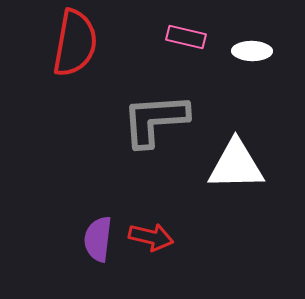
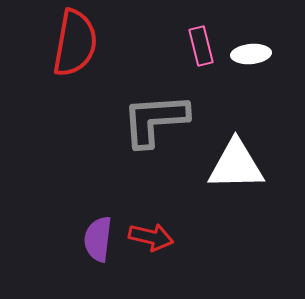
pink rectangle: moved 15 px right, 9 px down; rotated 63 degrees clockwise
white ellipse: moved 1 px left, 3 px down; rotated 6 degrees counterclockwise
